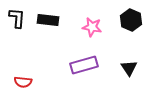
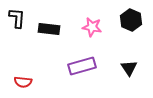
black rectangle: moved 1 px right, 9 px down
purple rectangle: moved 2 px left, 1 px down
